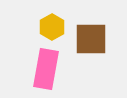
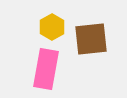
brown square: rotated 6 degrees counterclockwise
